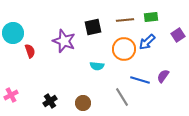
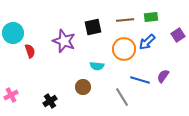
brown circle: moved 16 px up
